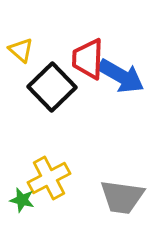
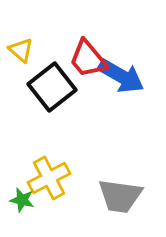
red trapezoid: rotated 42 degrees counterclockwise
black square: rotated 6 degrees clockwise
gray trapezoid: moved 2 px left, 1 px up
